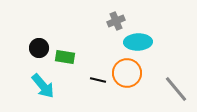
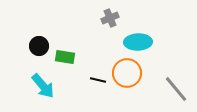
gray cross: moved 6 px left, 3 px up
black circle: moved 2 px up
